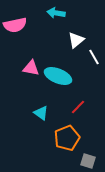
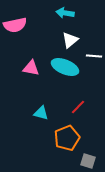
cyan arrow: moved 9 px right
white triangle: moved 6 px left
white line: moved 1 px up; rotated 56 degrees counterclockwise
cyan ellipse: moved 7 px right, 9 px up
cyan triangle: rotated 21 degrees counterclockwise
